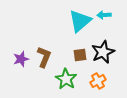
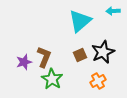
cyan arrow: moved 9 px right, 4 px up
brown square: rotated 16 degrees counterclockwise
purple star: moved 3 px right, 3 px down
green star: moved 14 px left
